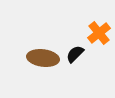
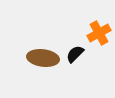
orange cross: rotated 10 degrees clockwise
